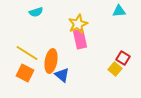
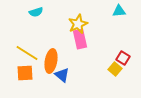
orange square: rotated 30 degrees counterclockwise
